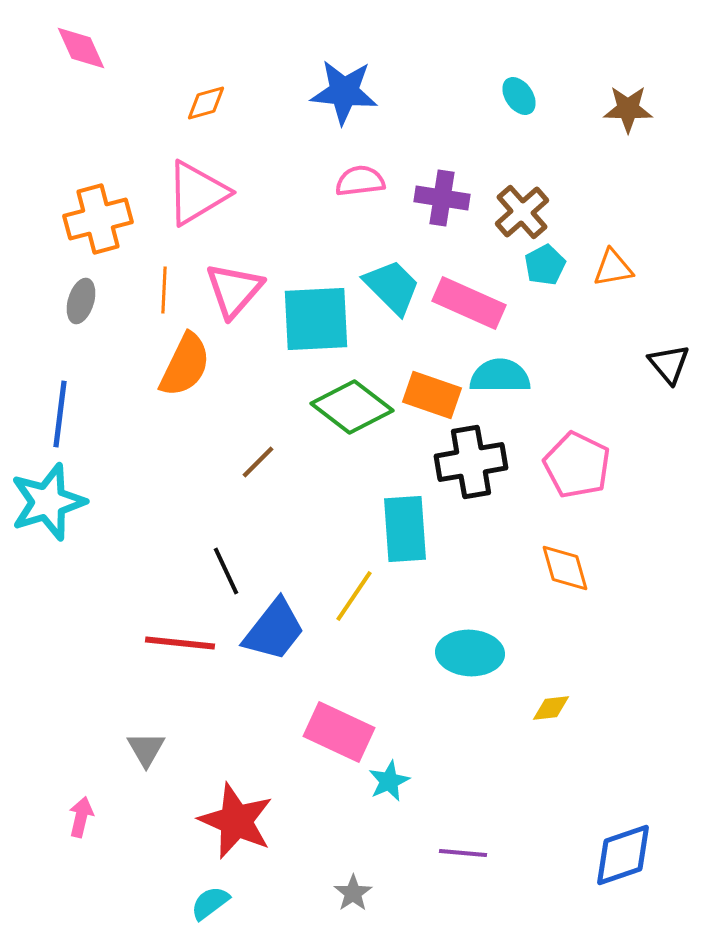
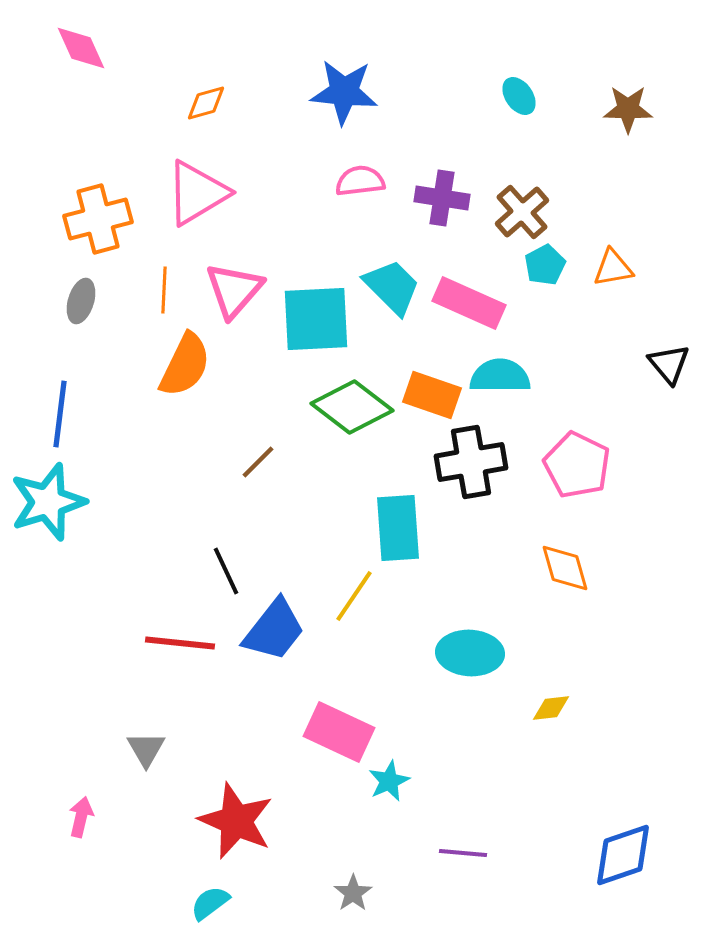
cyan rectangle at (405, 529): moved 7 px left, 1 px up
